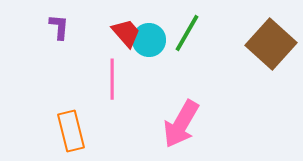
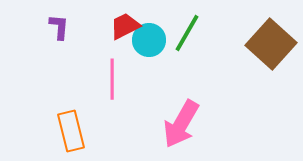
red trapezoid: moved 1 px left, 7 px up; rotated 76 degrees counterclockwise
